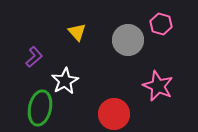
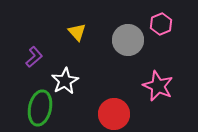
pink hexagon: rotated 20 degrees clockwise
